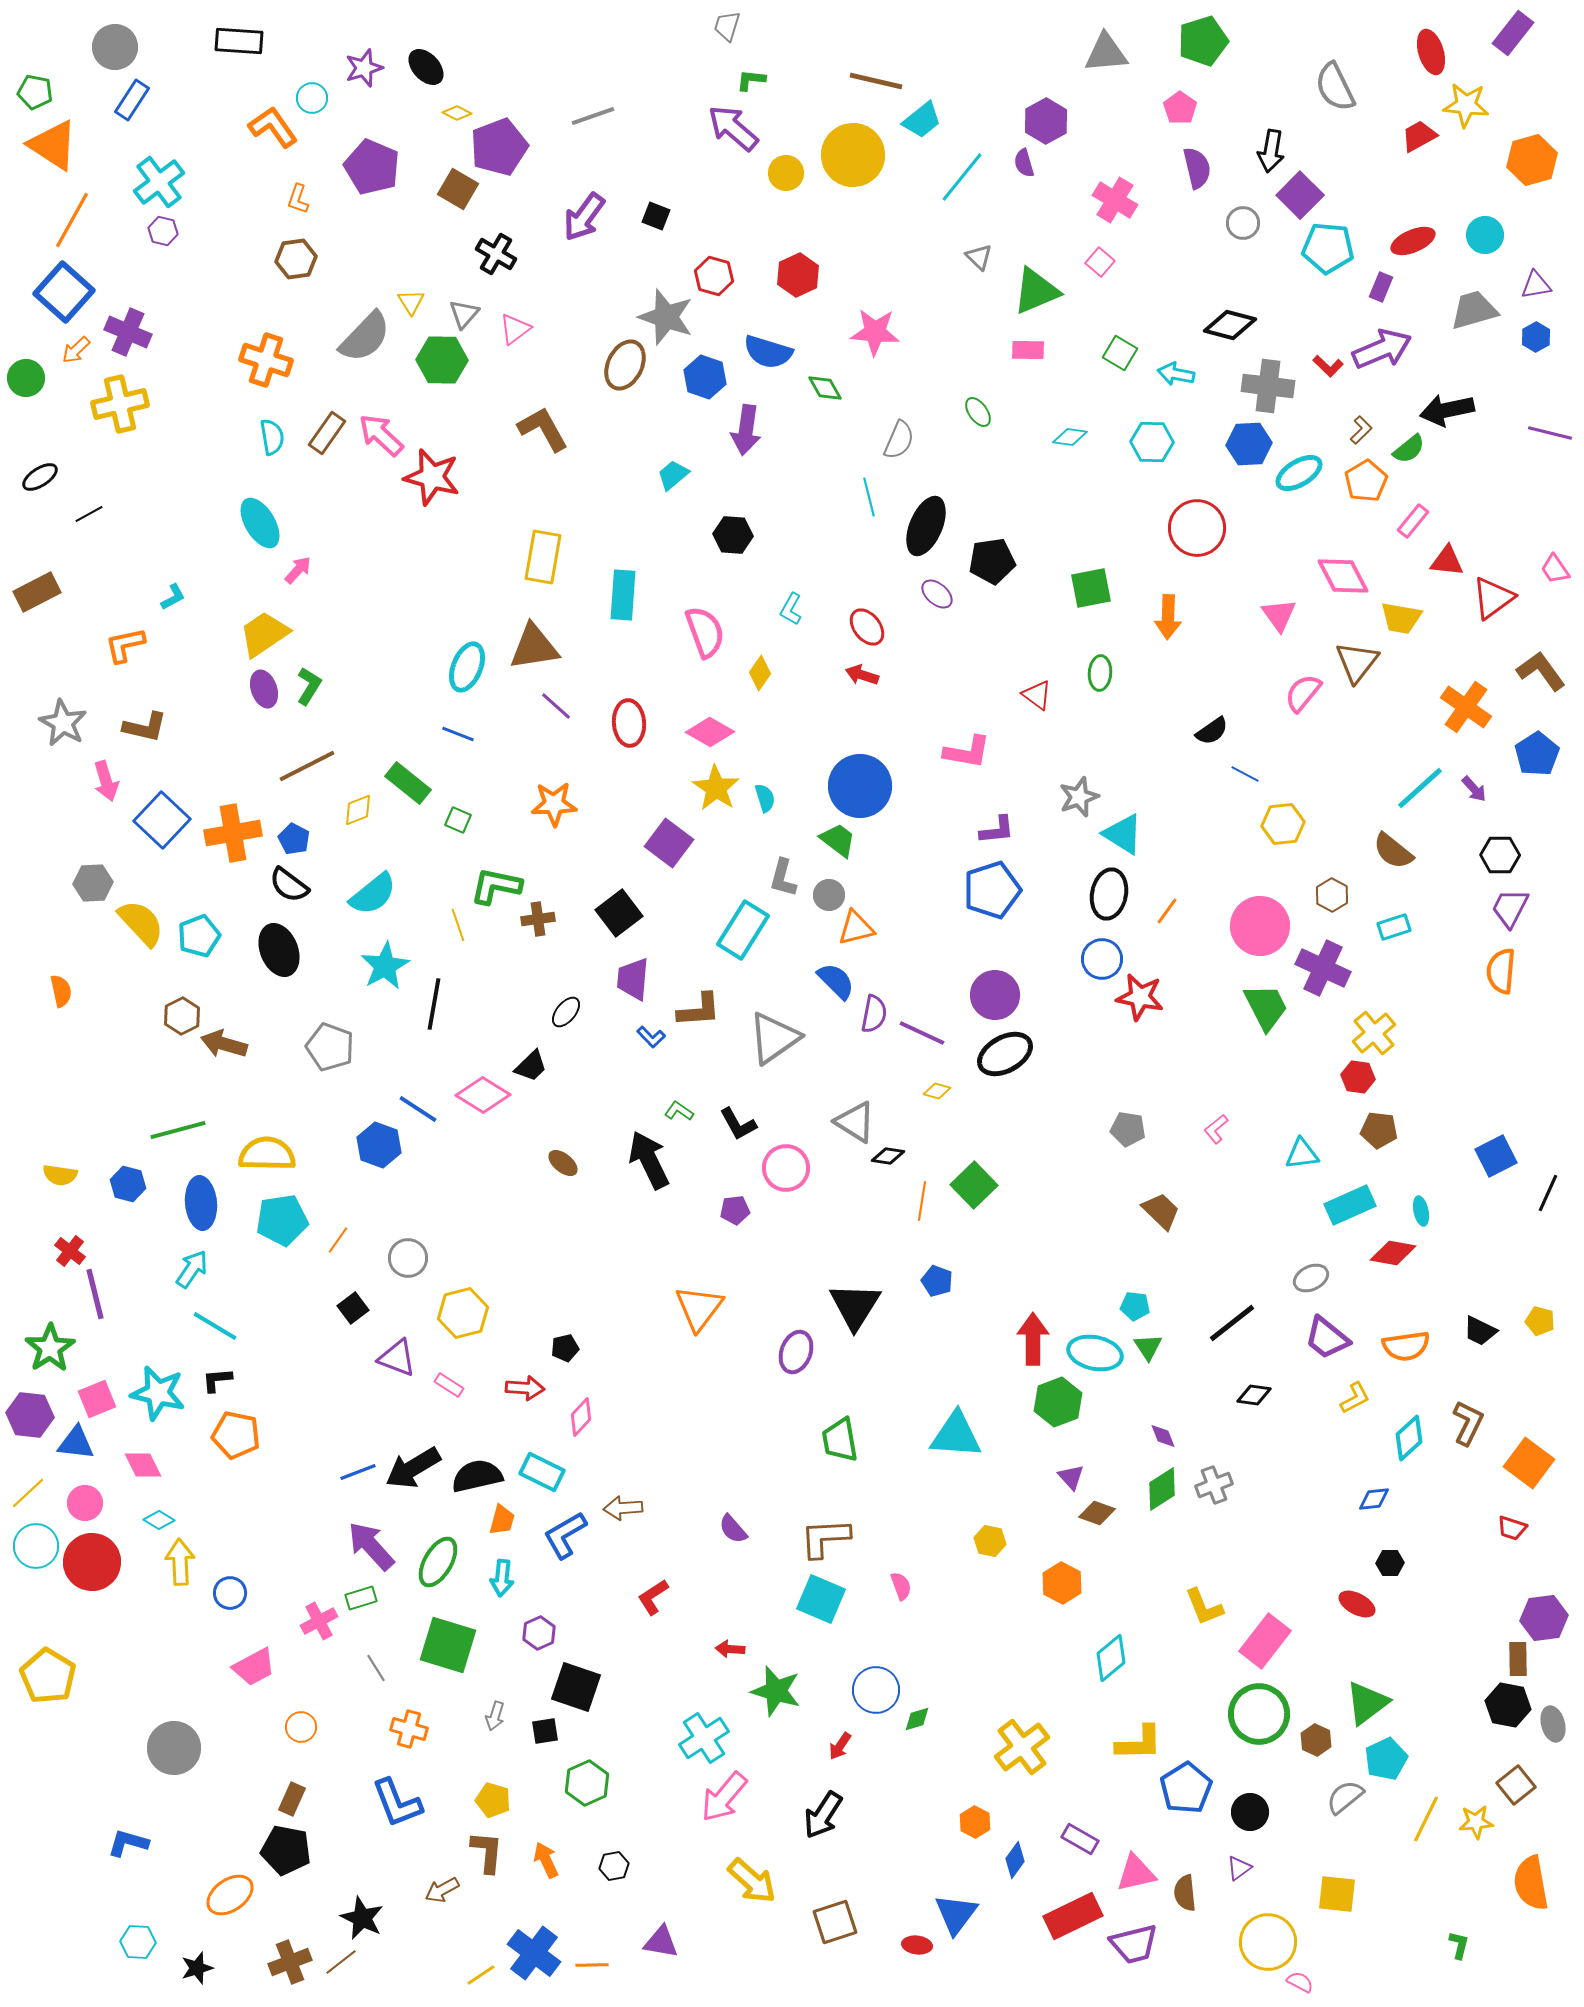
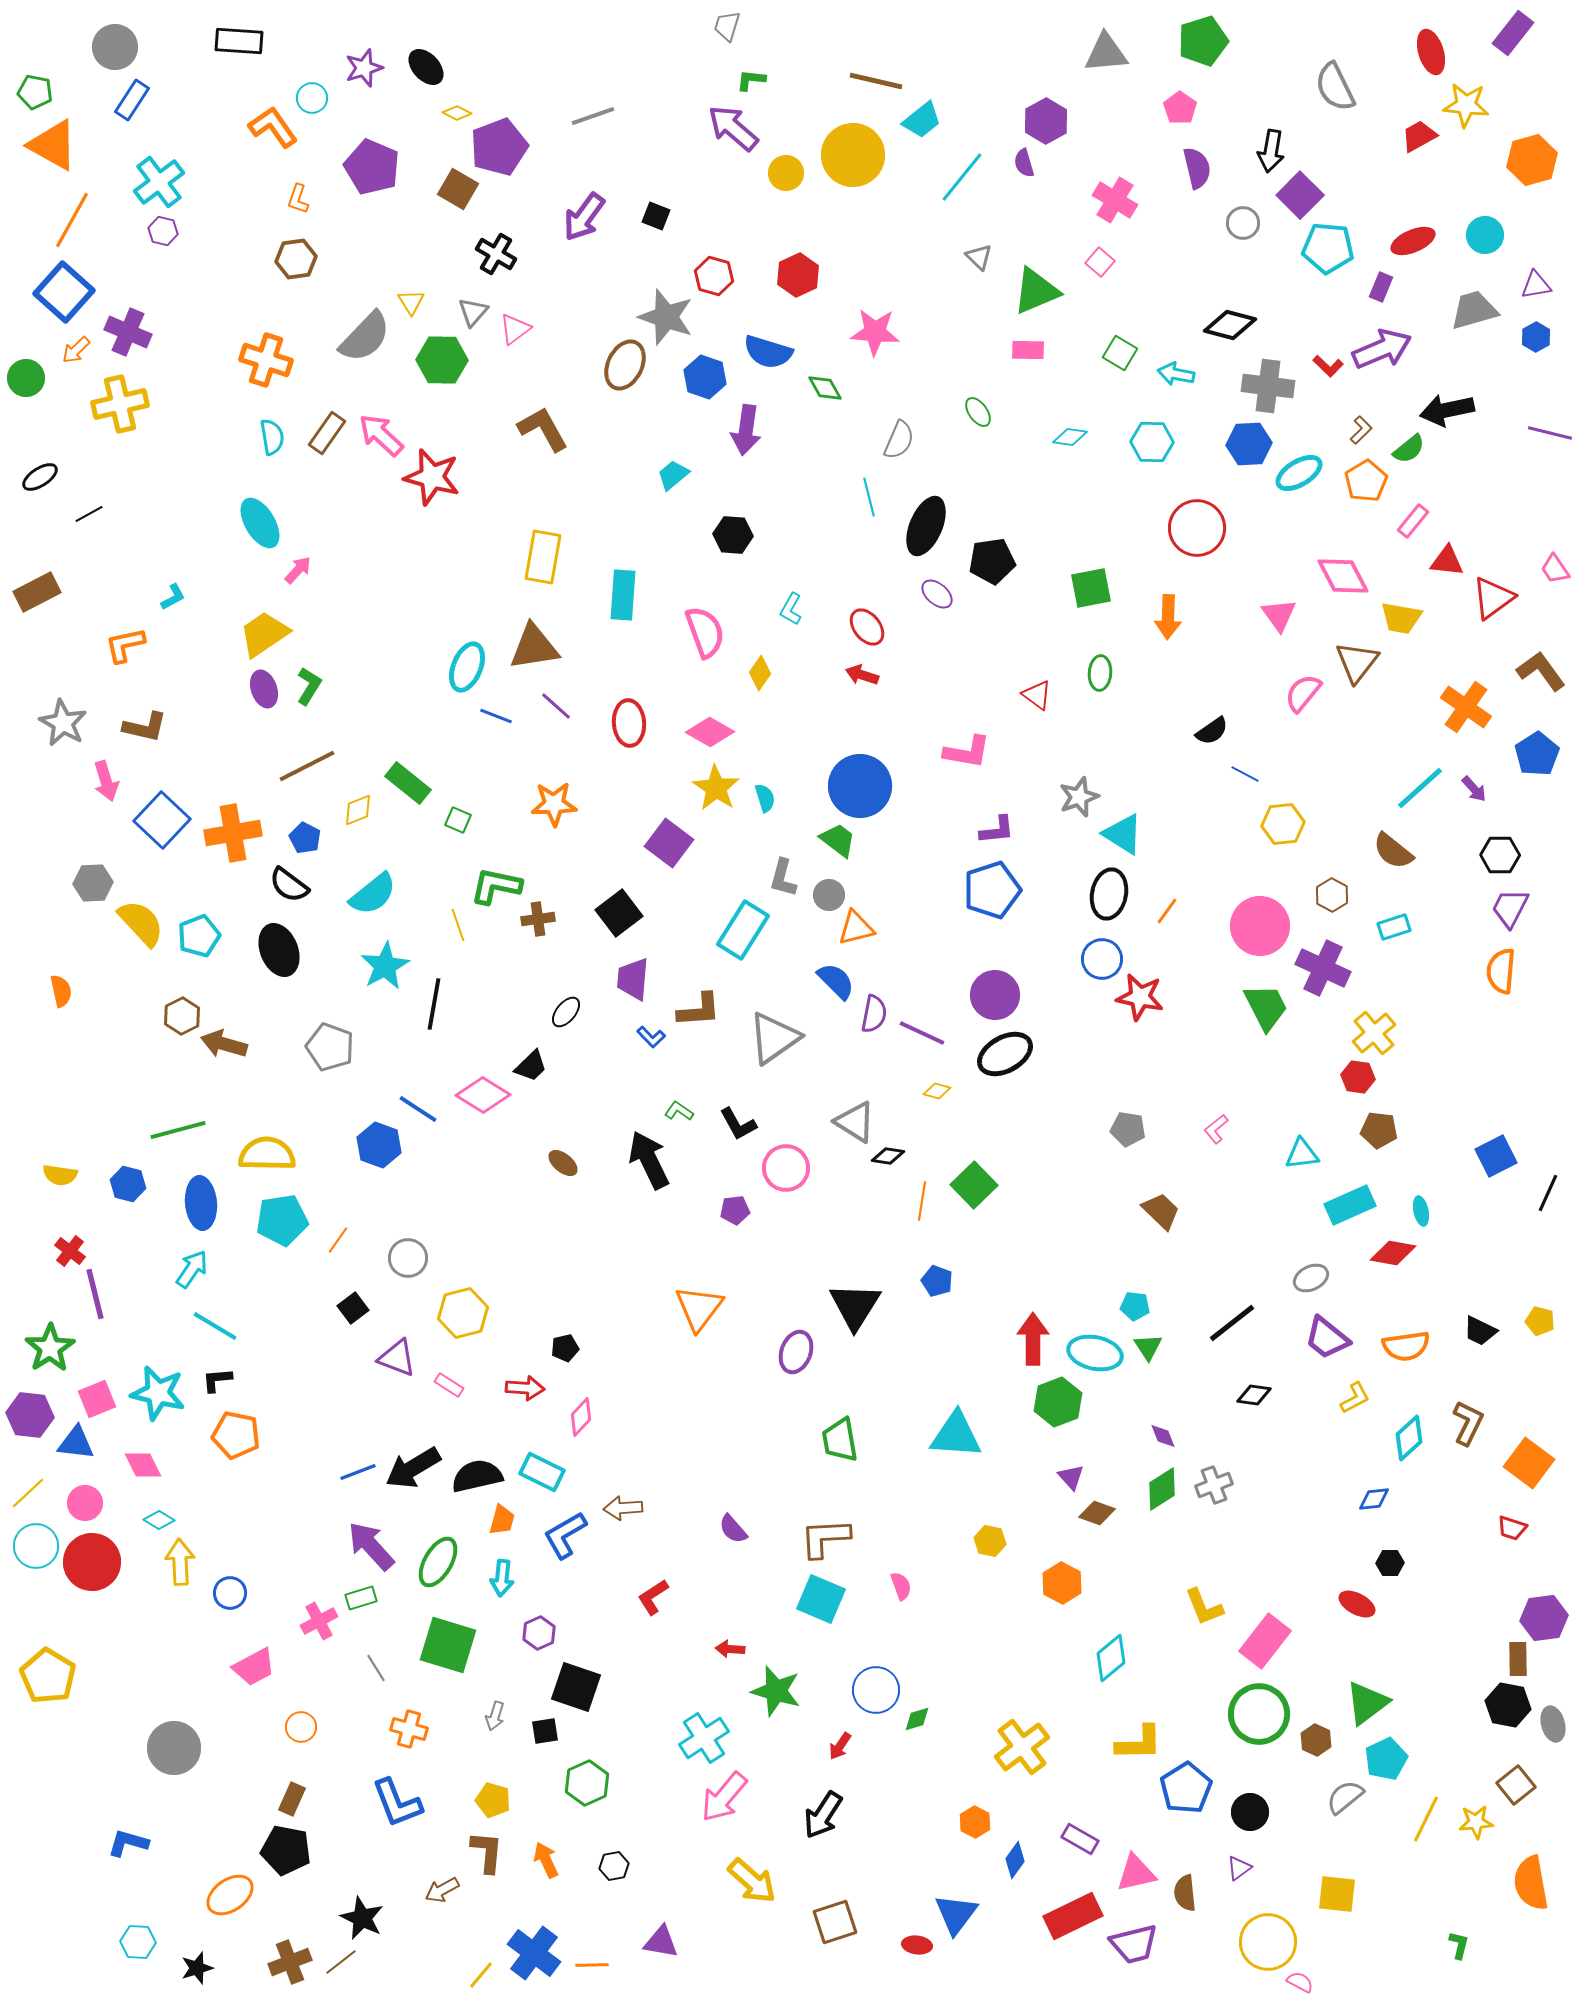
orange triangle at (53, 145): rotated 4 degrees counterclockwise
gray triangle at (464, 314): moved 9 px right, 2 px up
blue line at (458, 734): moved 38 px right, 18 px up
blue pentagon at (294, 839): moved 11 px right, 1 px up
yellow line at (481, 1975): rotated 16 degrees counterclockwise
